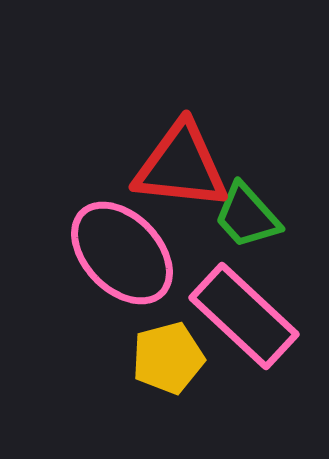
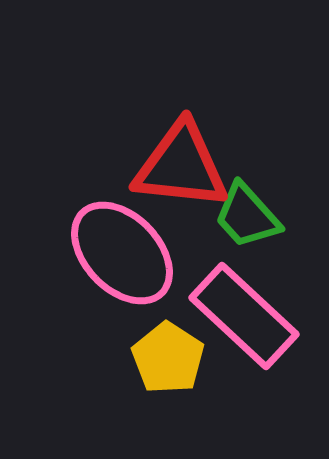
yellow pentagon: rotated 24 degrees counterclockwise
